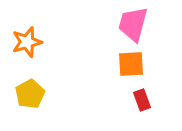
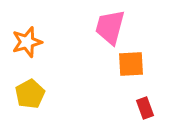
pink trapezoid: moved 23 px left, 3 px down
red rectangle: moved 3 px right, 8 px down
